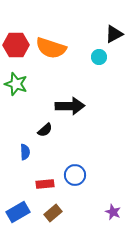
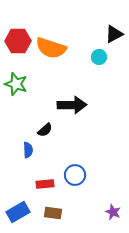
red hexagon: moved 2 px right, 4 px up
black arrow: moved 2 px right, 1 px up
blue semicircle: moved 3 px right, 2 px up
brown rectangle: rotated 48 degrees clockwise
